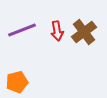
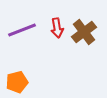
red arrow: moved 3 px up
